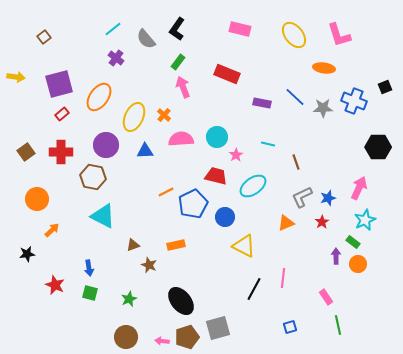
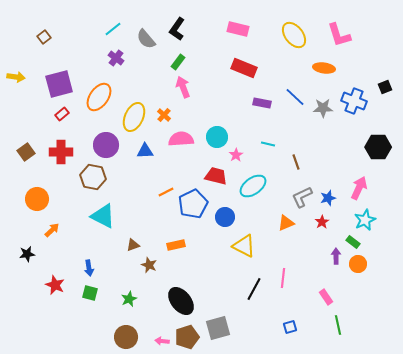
pink rectangle at (240, 29): moved 2 px left
red rectangle at (227, 74): moved 17 px right, 6 px up
